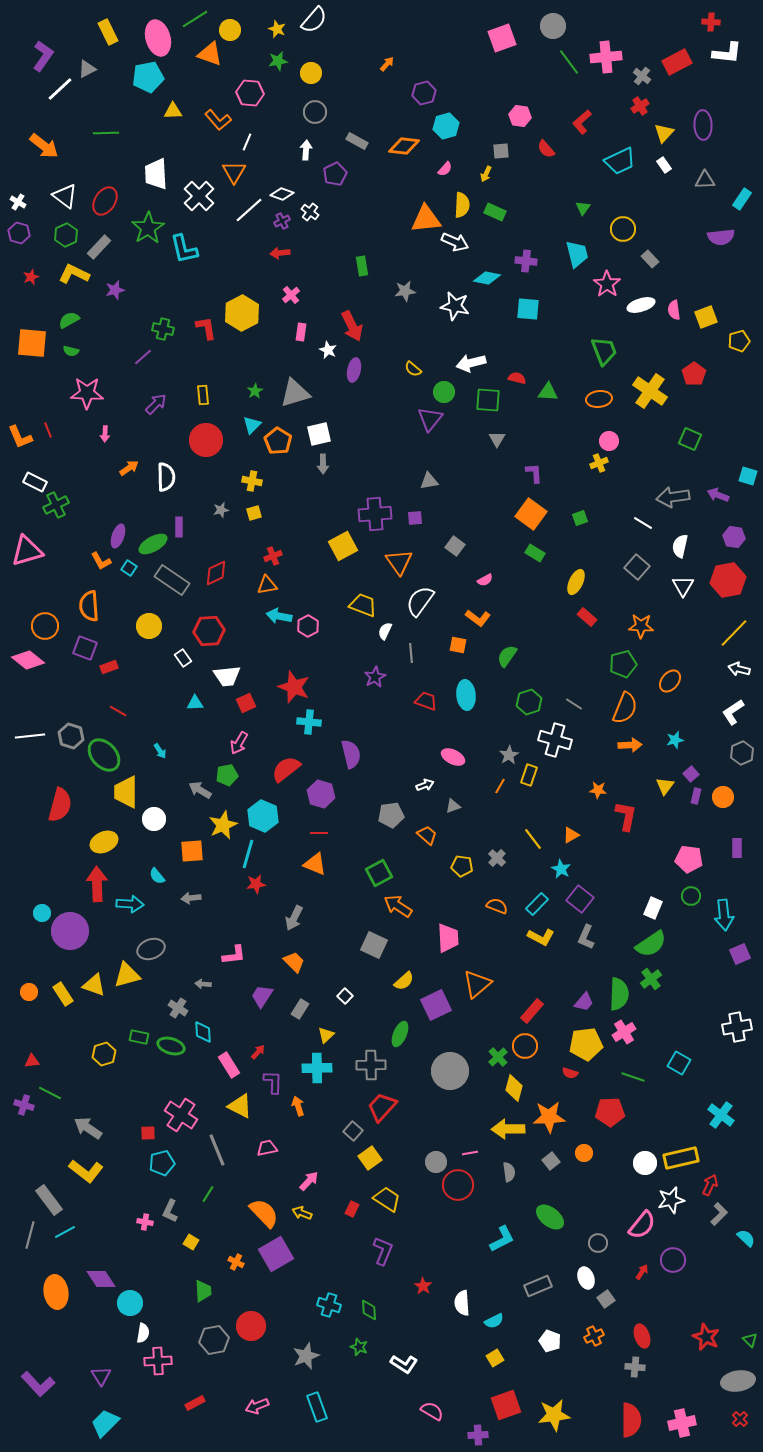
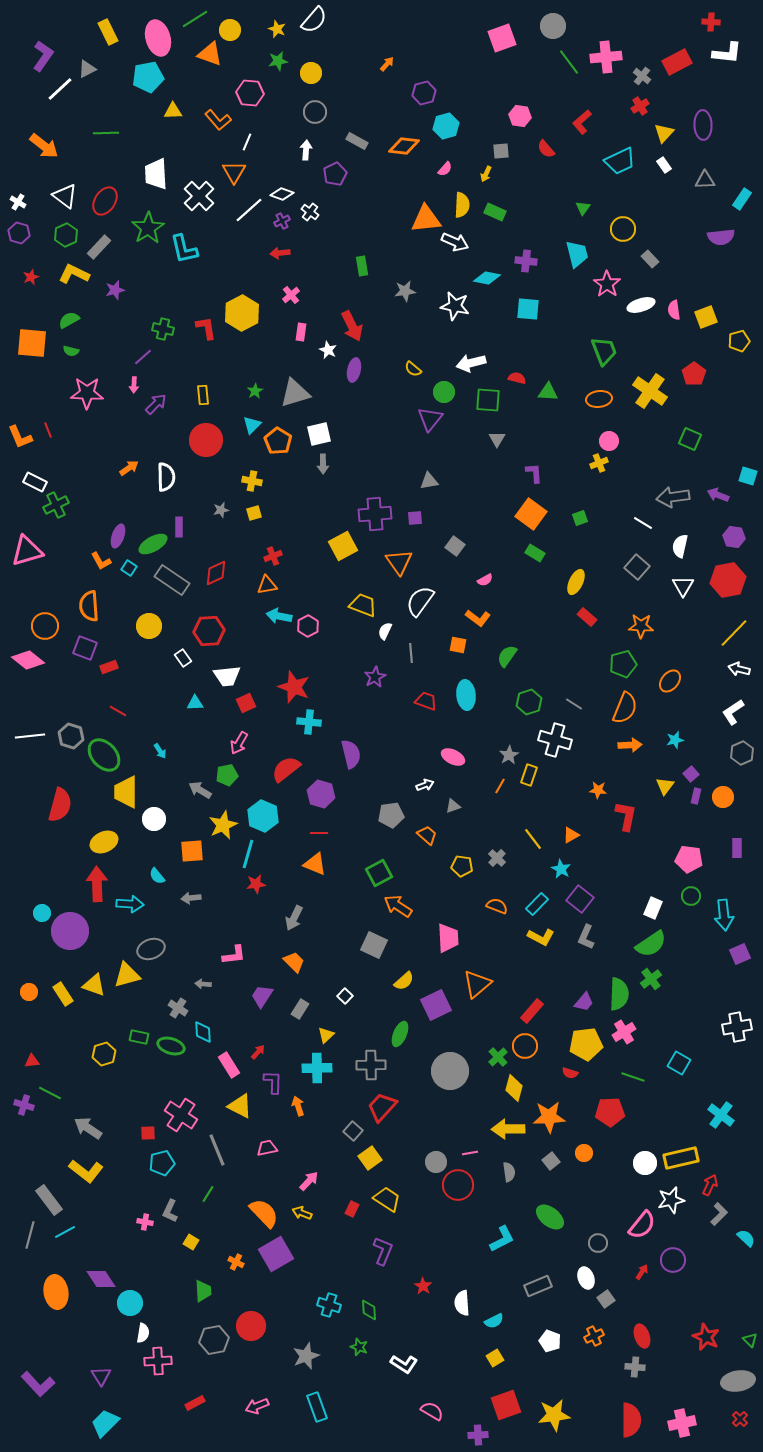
pink arrow at (105, 434): moved 29 px right, 49 px up
